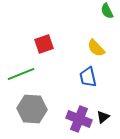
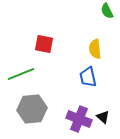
red square: rotated 30 degrees clockwise
yellow semicircle: moved 1 px left, 1 px down; rotated 36 degrees clockwise
gray hexagon: rotated 8 degrees counterclockwise
black triangle: rotated 40 degrees counterclockwise
